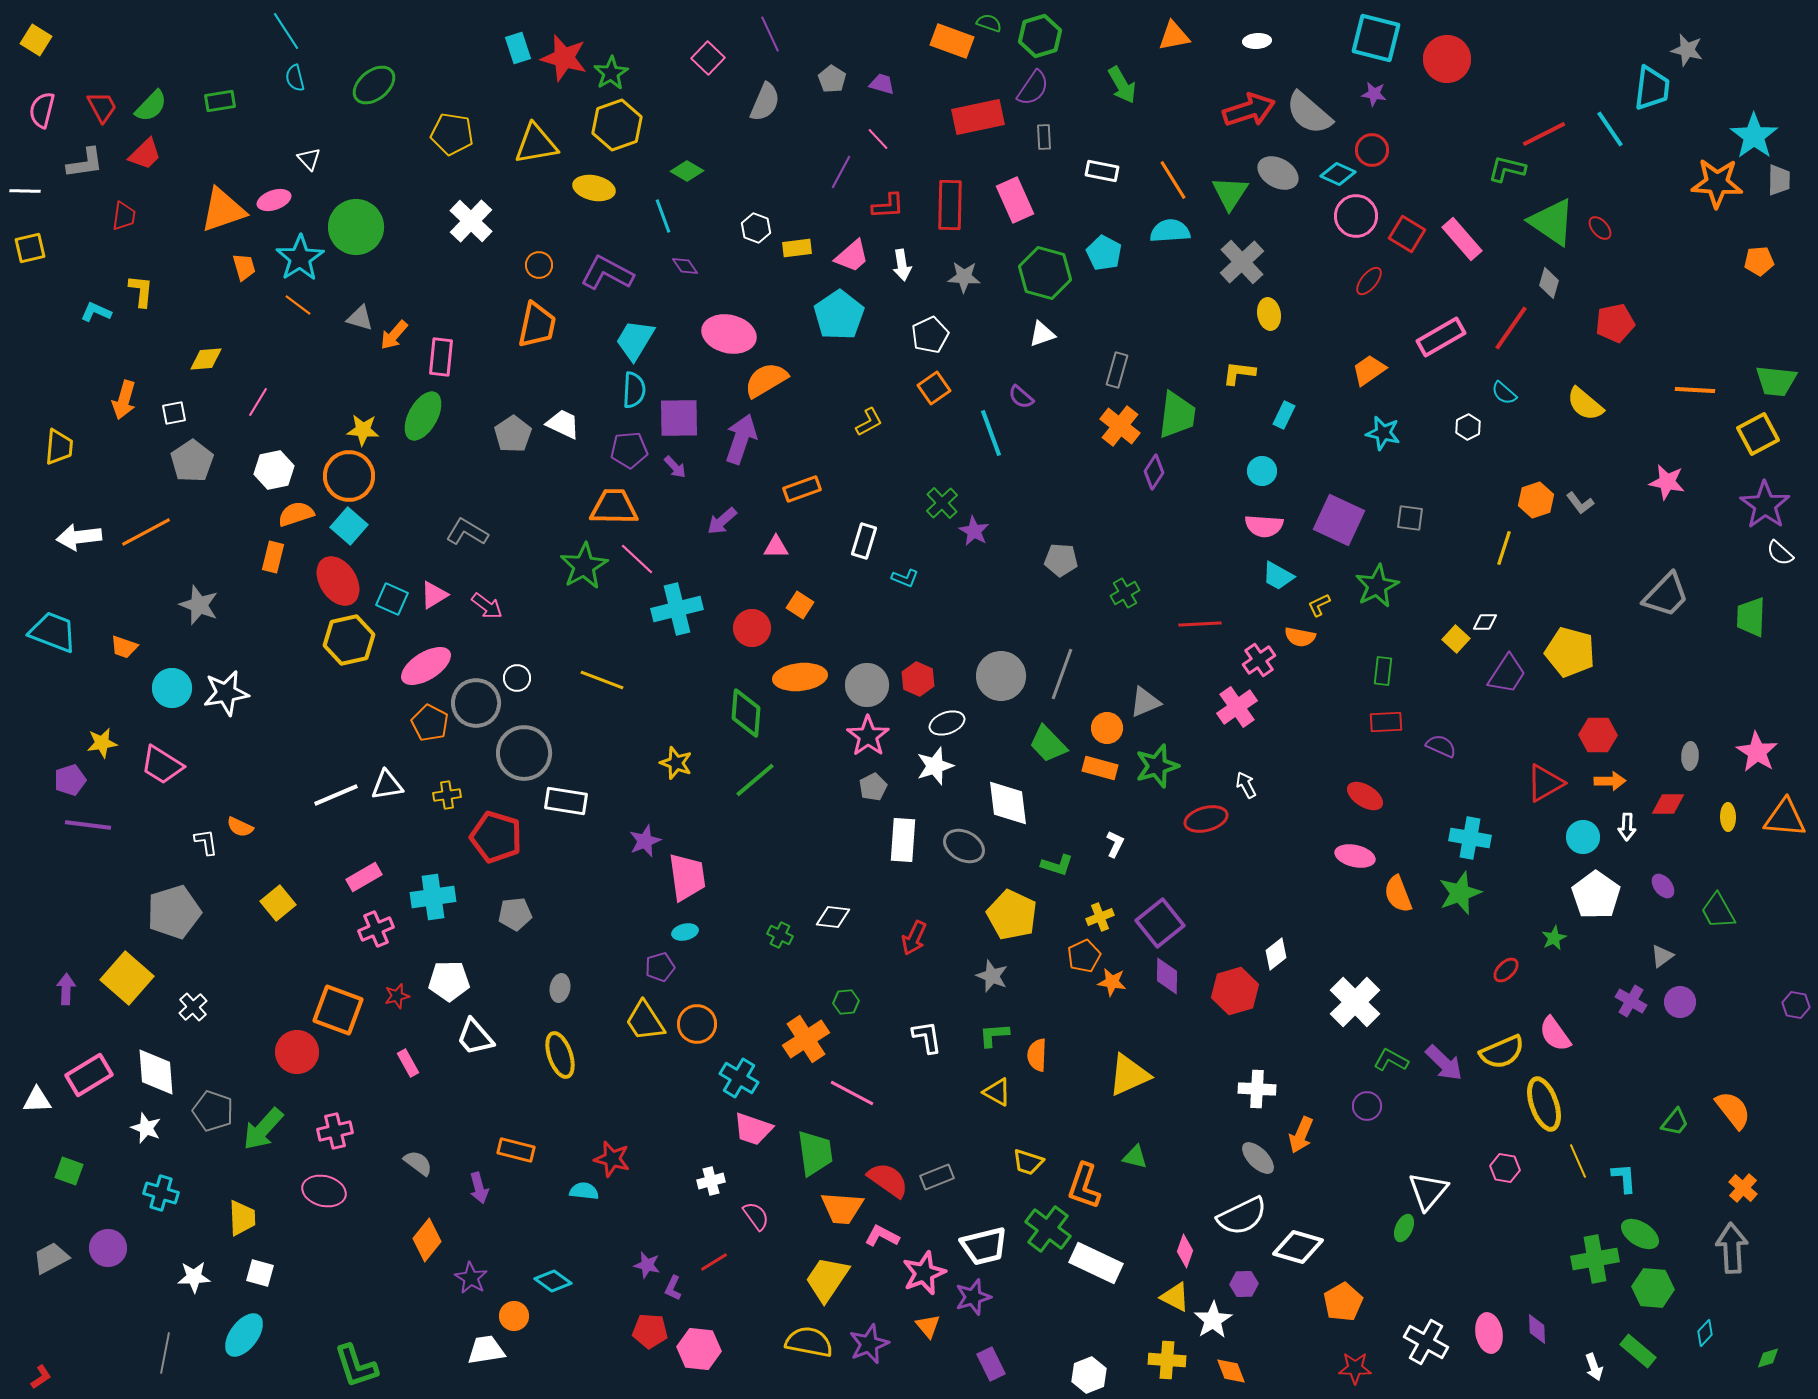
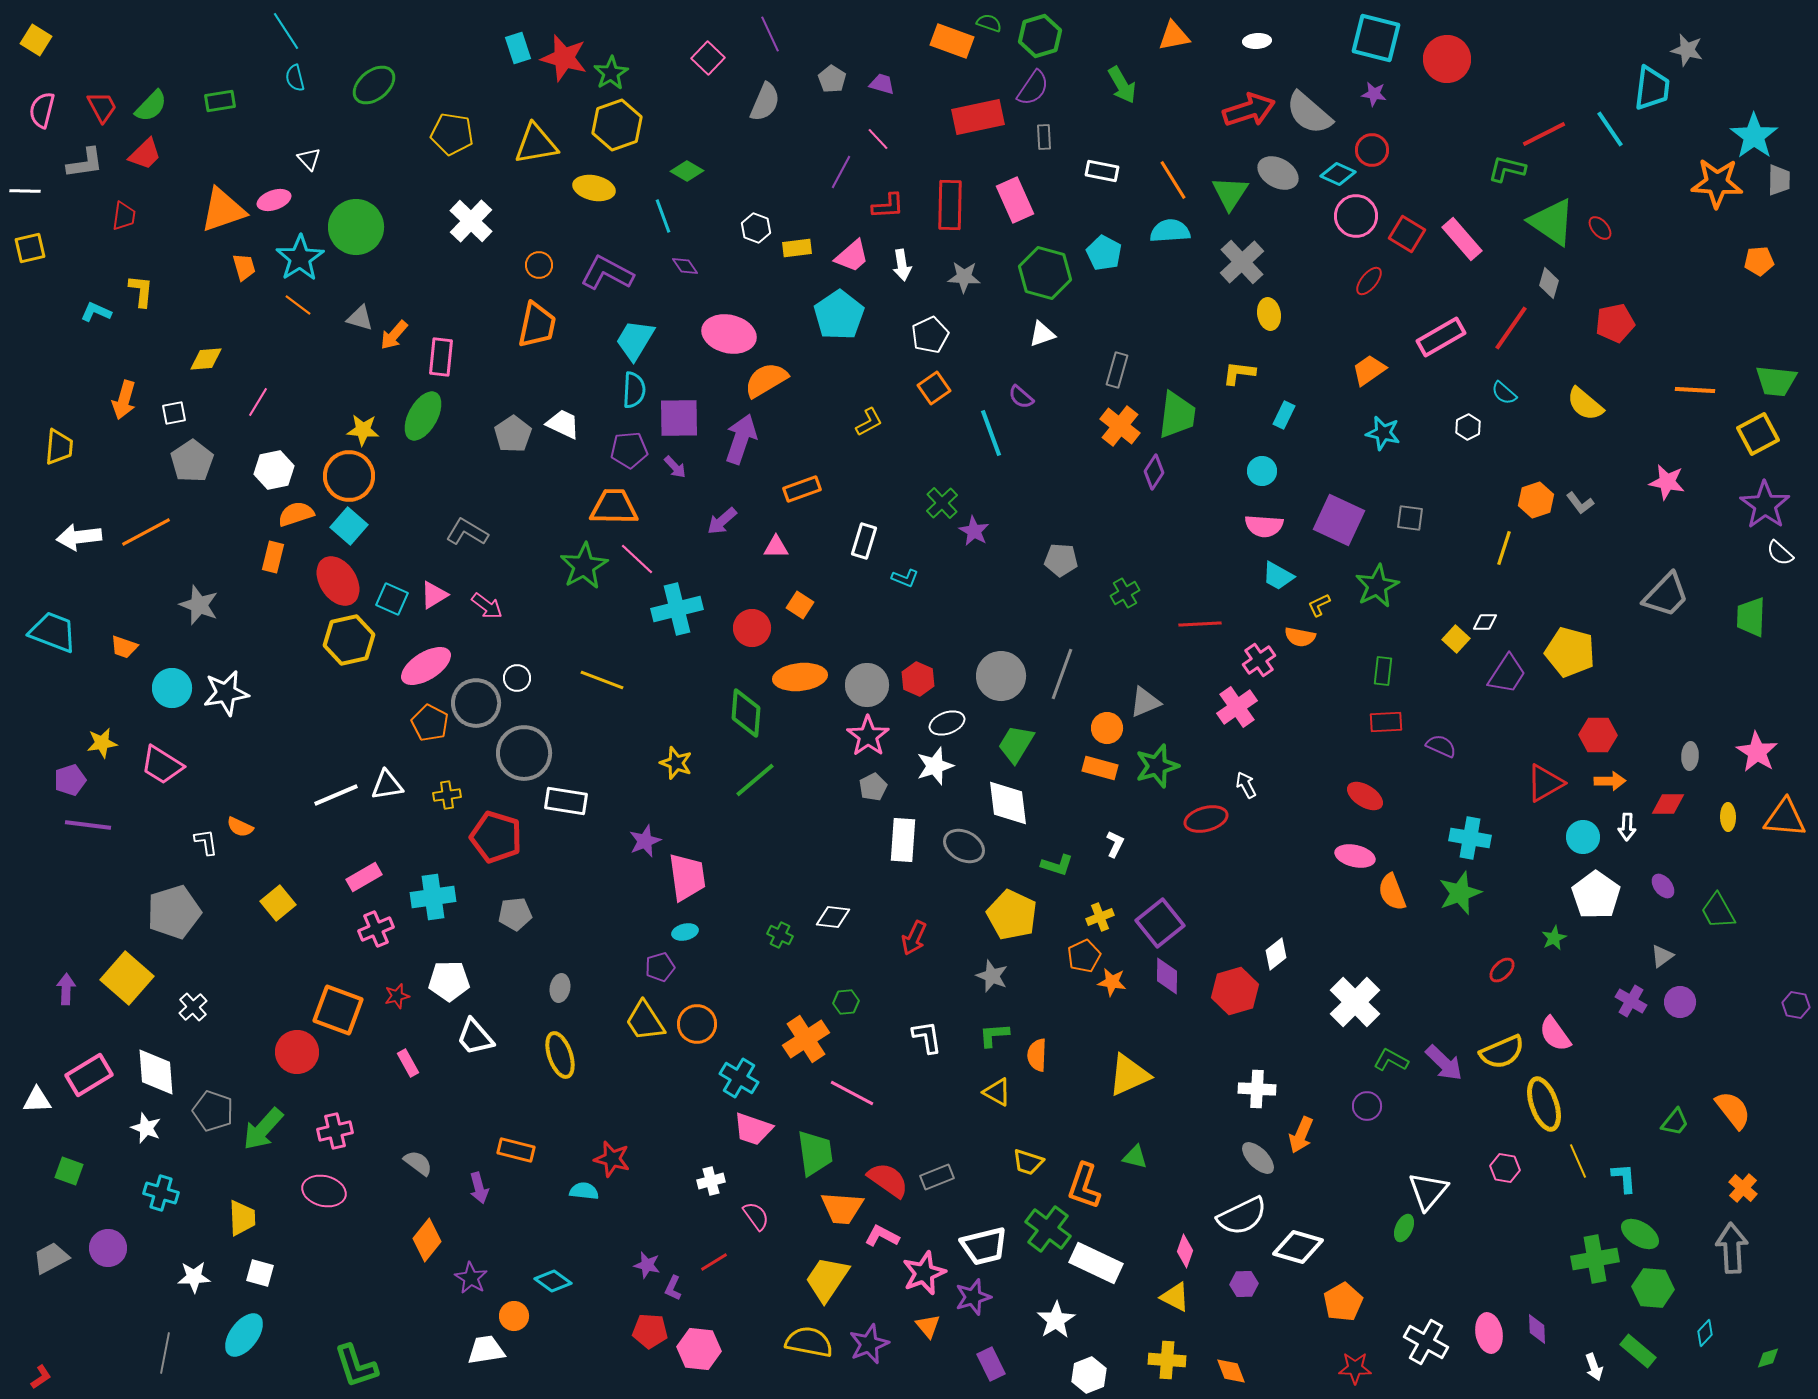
green trapezoid at (1048, 744): moved 32 px left; rotated 75 degrees clockwise
orange semicircle at (1398, 894): moved 6 px left, 2 px up
red ellipse at (1506, 970): moved 4 px left
white star at (1213, 1320): moved 157 px left
